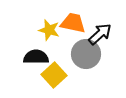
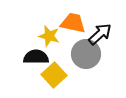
yellow star: moved 6 px down
